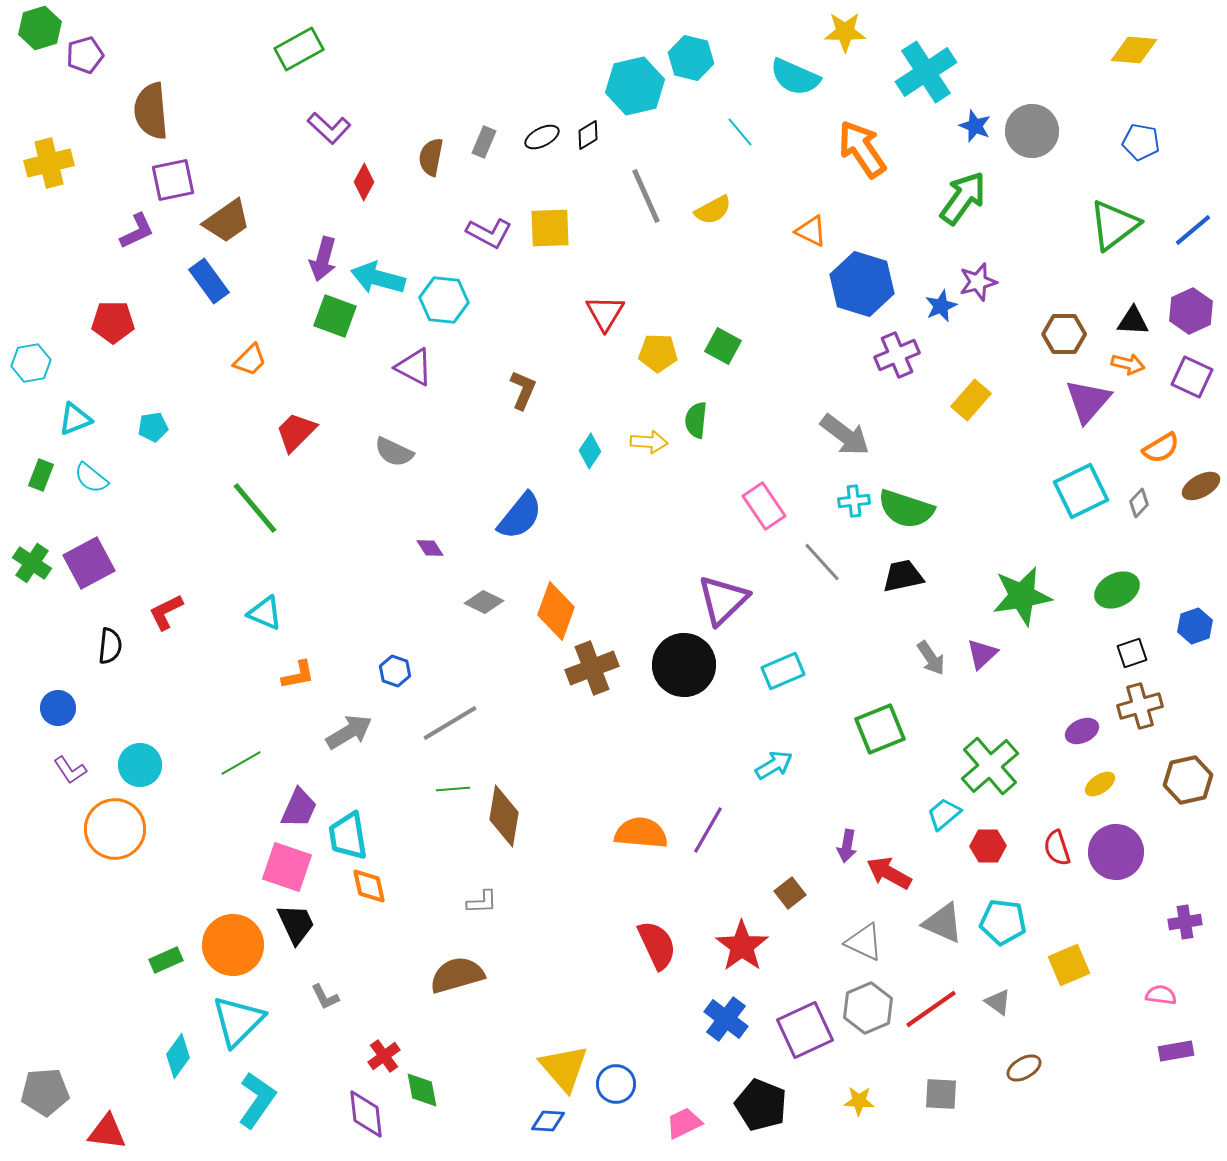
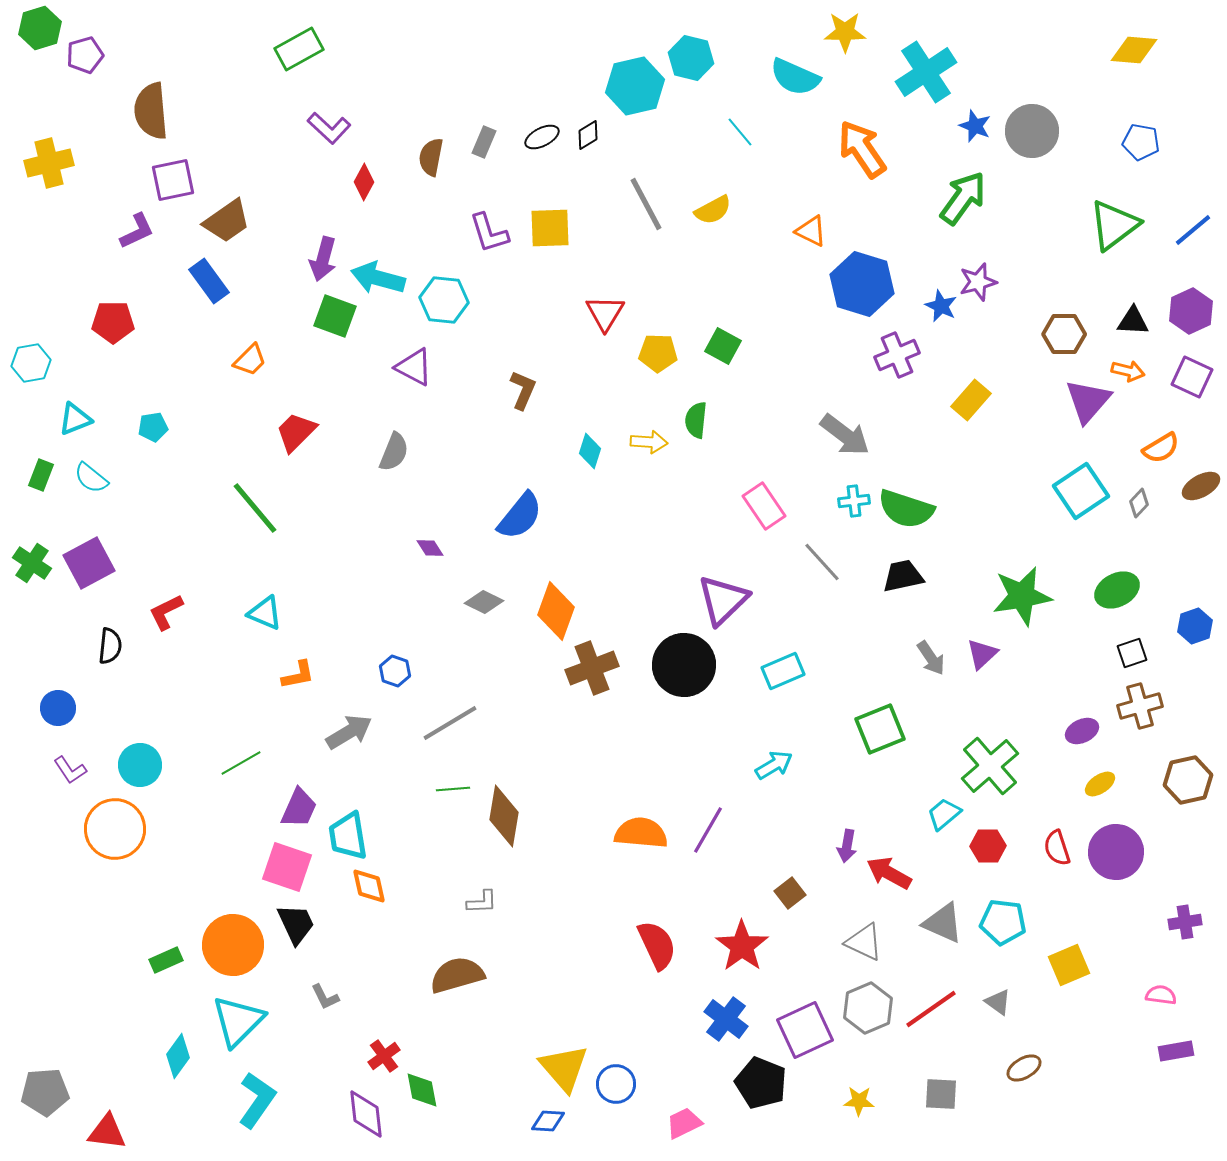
gray line at (646, 196): moved 8 px down; rotated 4 degrees counterclockwise
purple L-shape at (489, 233): rotated 45 degrees clockwise
blue star at (941, 306): rotated 24 degrees counterclockwise
orange arrow at (1128, 364): moved 7 px down
cyan diamond at (590, 451): rotated 16 degrees counterclockwise
gray semicircle at (394, 452): rotated 93 degrees counterclockwise
cyan square at (1081, 491): rotated 8 degrees counterclockwise
black pentagon at (761, 1105): moved 22 px up
